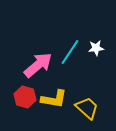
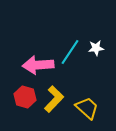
pink arrow: rotated 144 degrees counterclockwise
yellow L-shape: rotated 56 degrees counterclockwise
